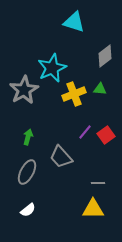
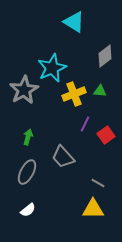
cyan triangle: rotated 15 degrees clockwise
green triangle: moved 2 px down
purple line: moved 8 px up; rotated 14 degrees counterclockwise
gray trapezoid: moved 2 px right
gray line: rotated 32 degrees clockwise
